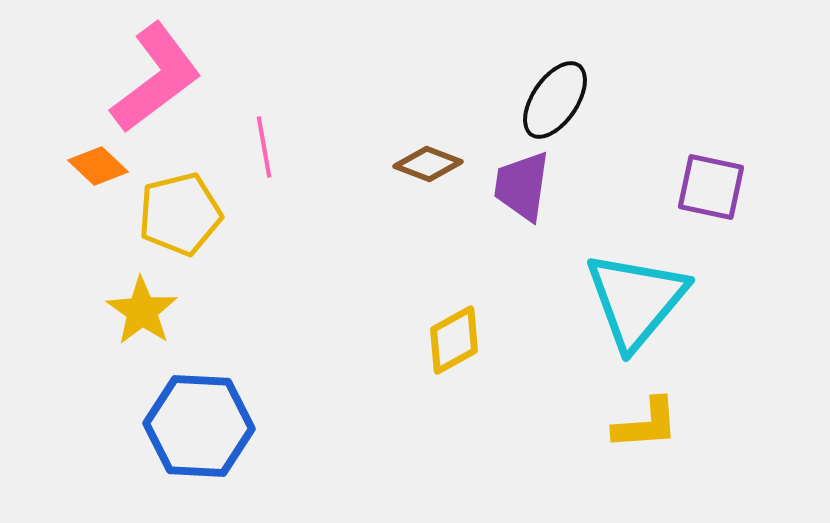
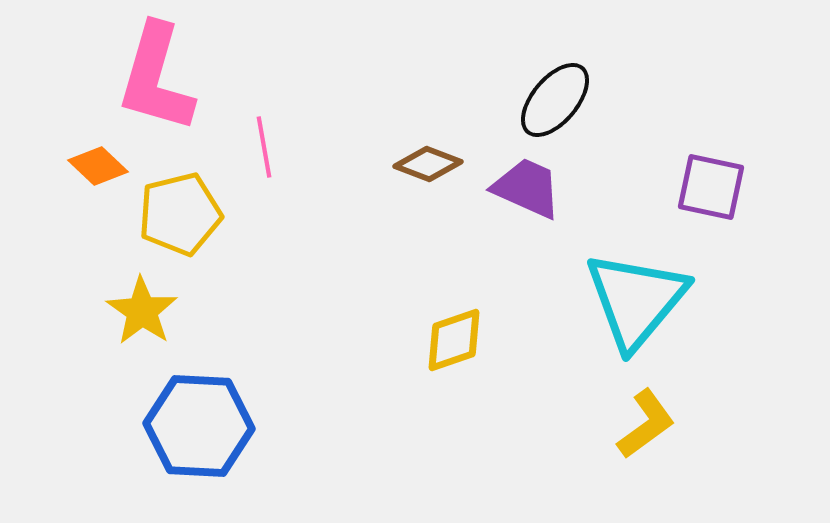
pink L-shape: rotated 143 degrees clockwise
black ellipse: rotated 6 degrees clockwise
purple trapezoid: moved 5 px right, 2 px down; rotated 106 degrees clockwise
yellow diamond: rotated 10 degrees clockwise
yellow L-shape: rotated 32 degrees counterclockwise
